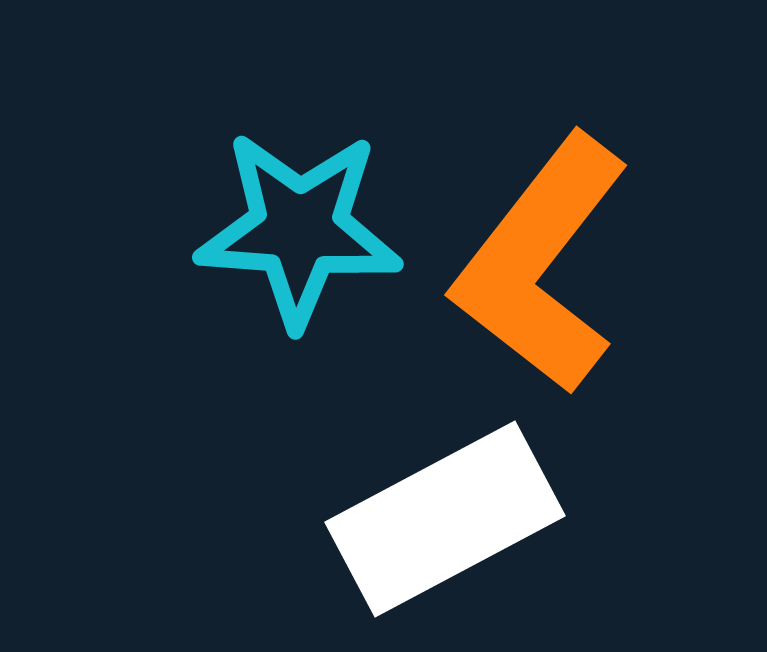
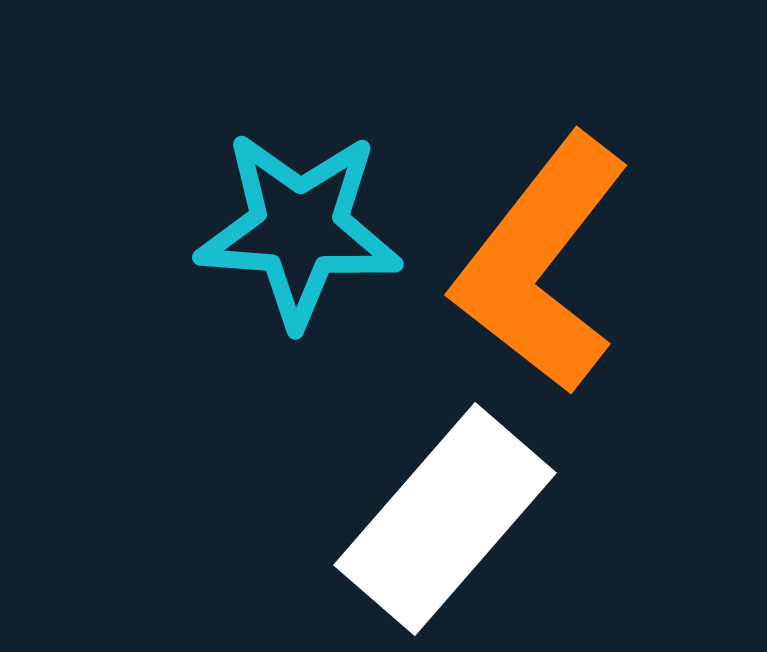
white rectangle: rotated 21 degrees counterclockwise
